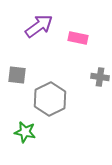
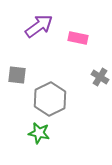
gray cross: rotated 24 degrees clockwise
green star: moved 14 px right, 1 px down
